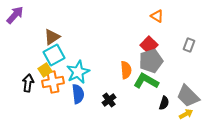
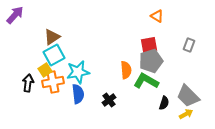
red square: rotated 36 degrees clockwise
cyan star: rotated 15 degrees clockwise
